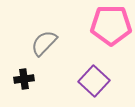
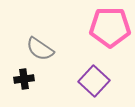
pink pentagon: moved 1 px left, 2 px down
gray semicircle: moved 4 px left, 6 px down; rotated 100 degrees counterclockwise
